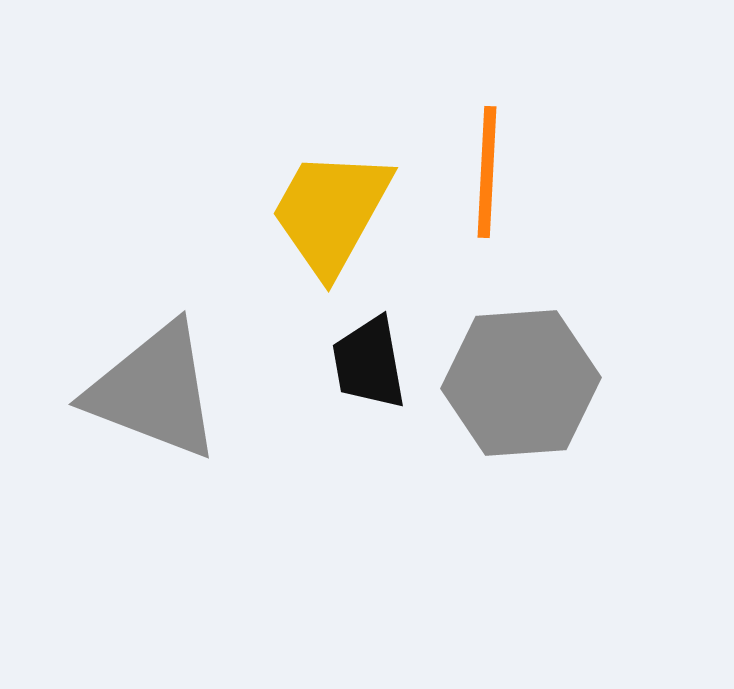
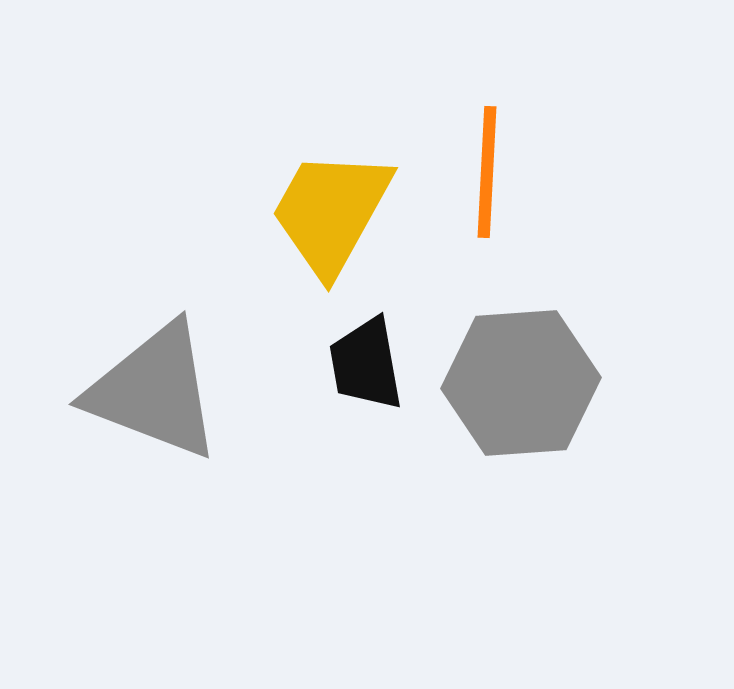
black trapezoid: moved 3 px left, 1 px down
